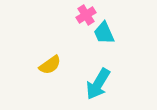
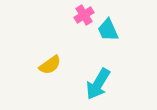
pink cross: moved 2 px left
cyan trapezoid: moved 4 px right, 3 px up
